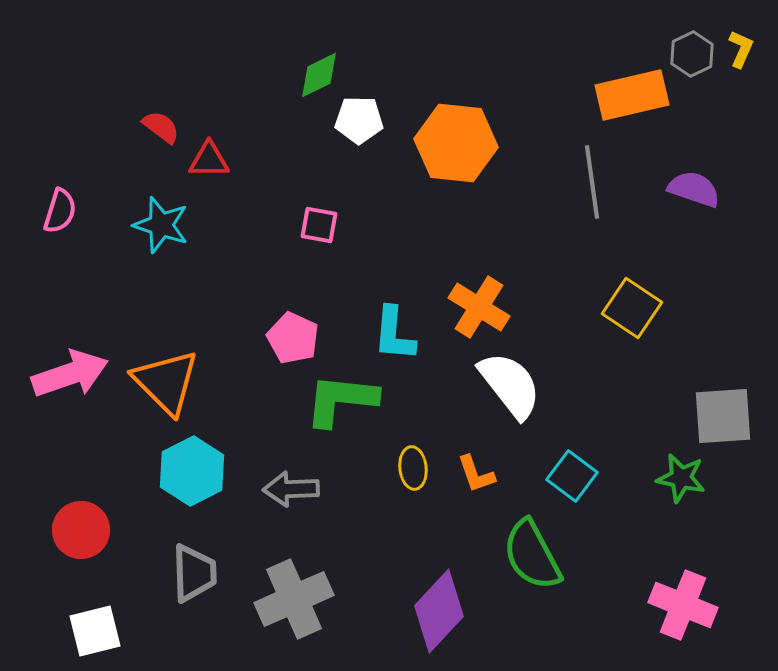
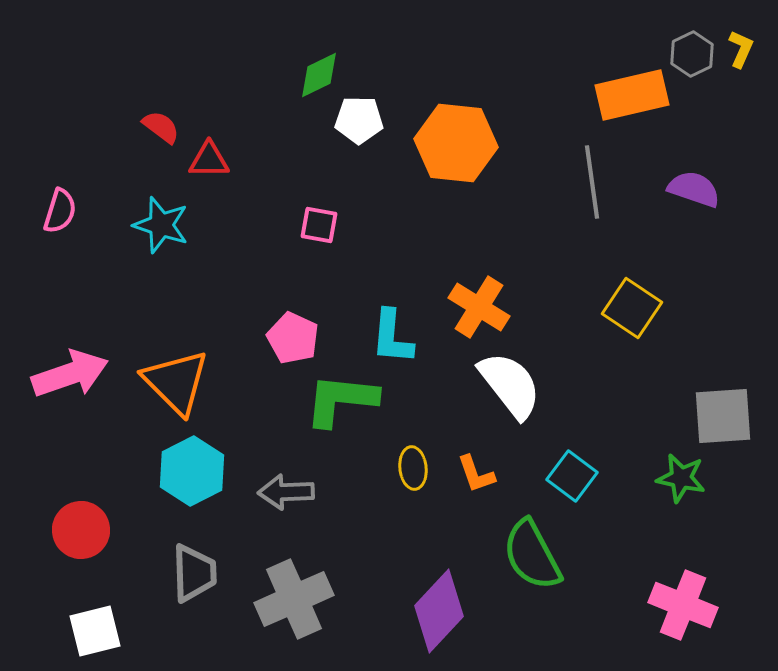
cyan L-shape: moved 2 px left, 3 px down
orange triangle: moved 10 px right
gray arrow: moved 5 px left, 3 px down
